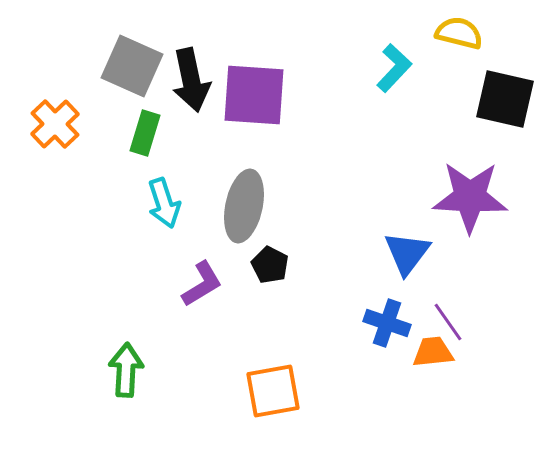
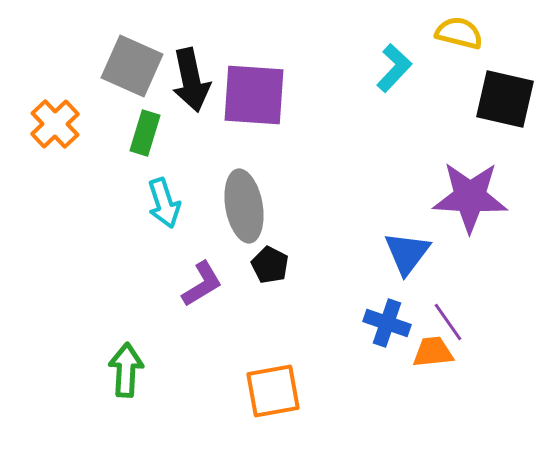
gray ellipse: rotated 22 degrees counterclockwise
